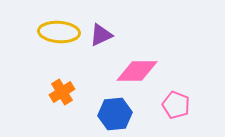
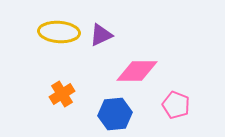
orange cross: moved 2 px down
